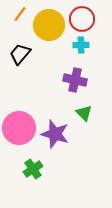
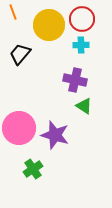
orange line: moved 7 px left, 2 px up; rotated 56 degrees counterclockwise
green triangle: moved 7 px up; rotated 12 degrees counterclockwise
purple star: moved 1 px down
